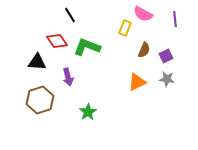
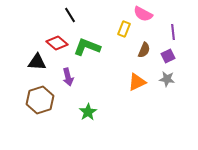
purple line: moved 2 px left, 13 px down
yellow rectangle: moved 1 px left, 1 px down
red diamond: moved 2 px down; rotated 15 degrees counterclockwise
purple square: moved 2 px right
